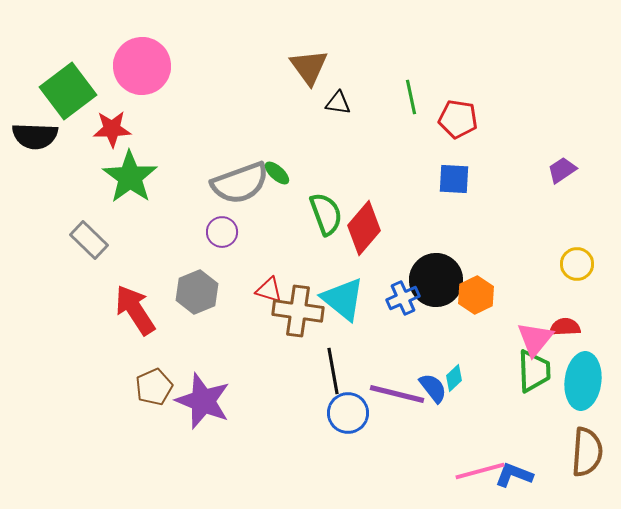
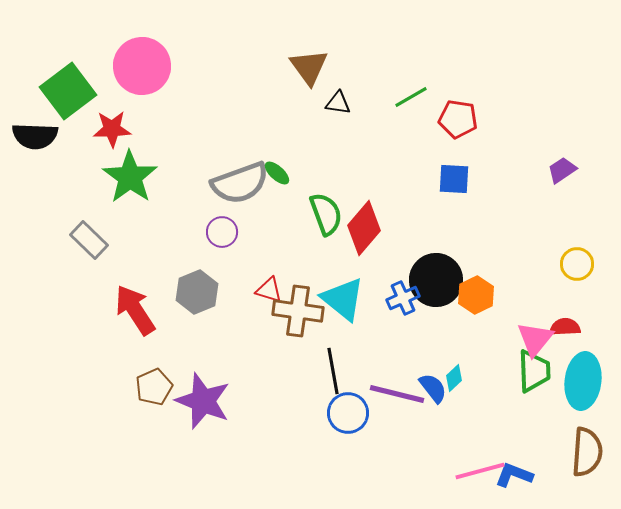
green line: rotated 72 degrees clockwise
